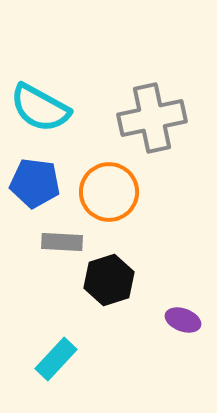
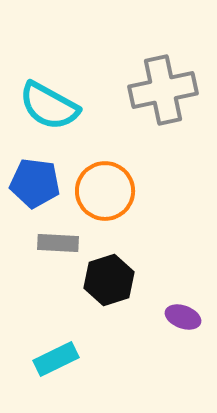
cyan semicircle: moved 9 px right, 2 px up
gray cross: moved 11 px right, 28 px up
orange circle: moved 4 px left, 1 px up
gray rectangle: moved 4 px left, 1 px down
purple ellipse: moved 3 px up
cyan rectangle: rotated 21 degrees clockwise
